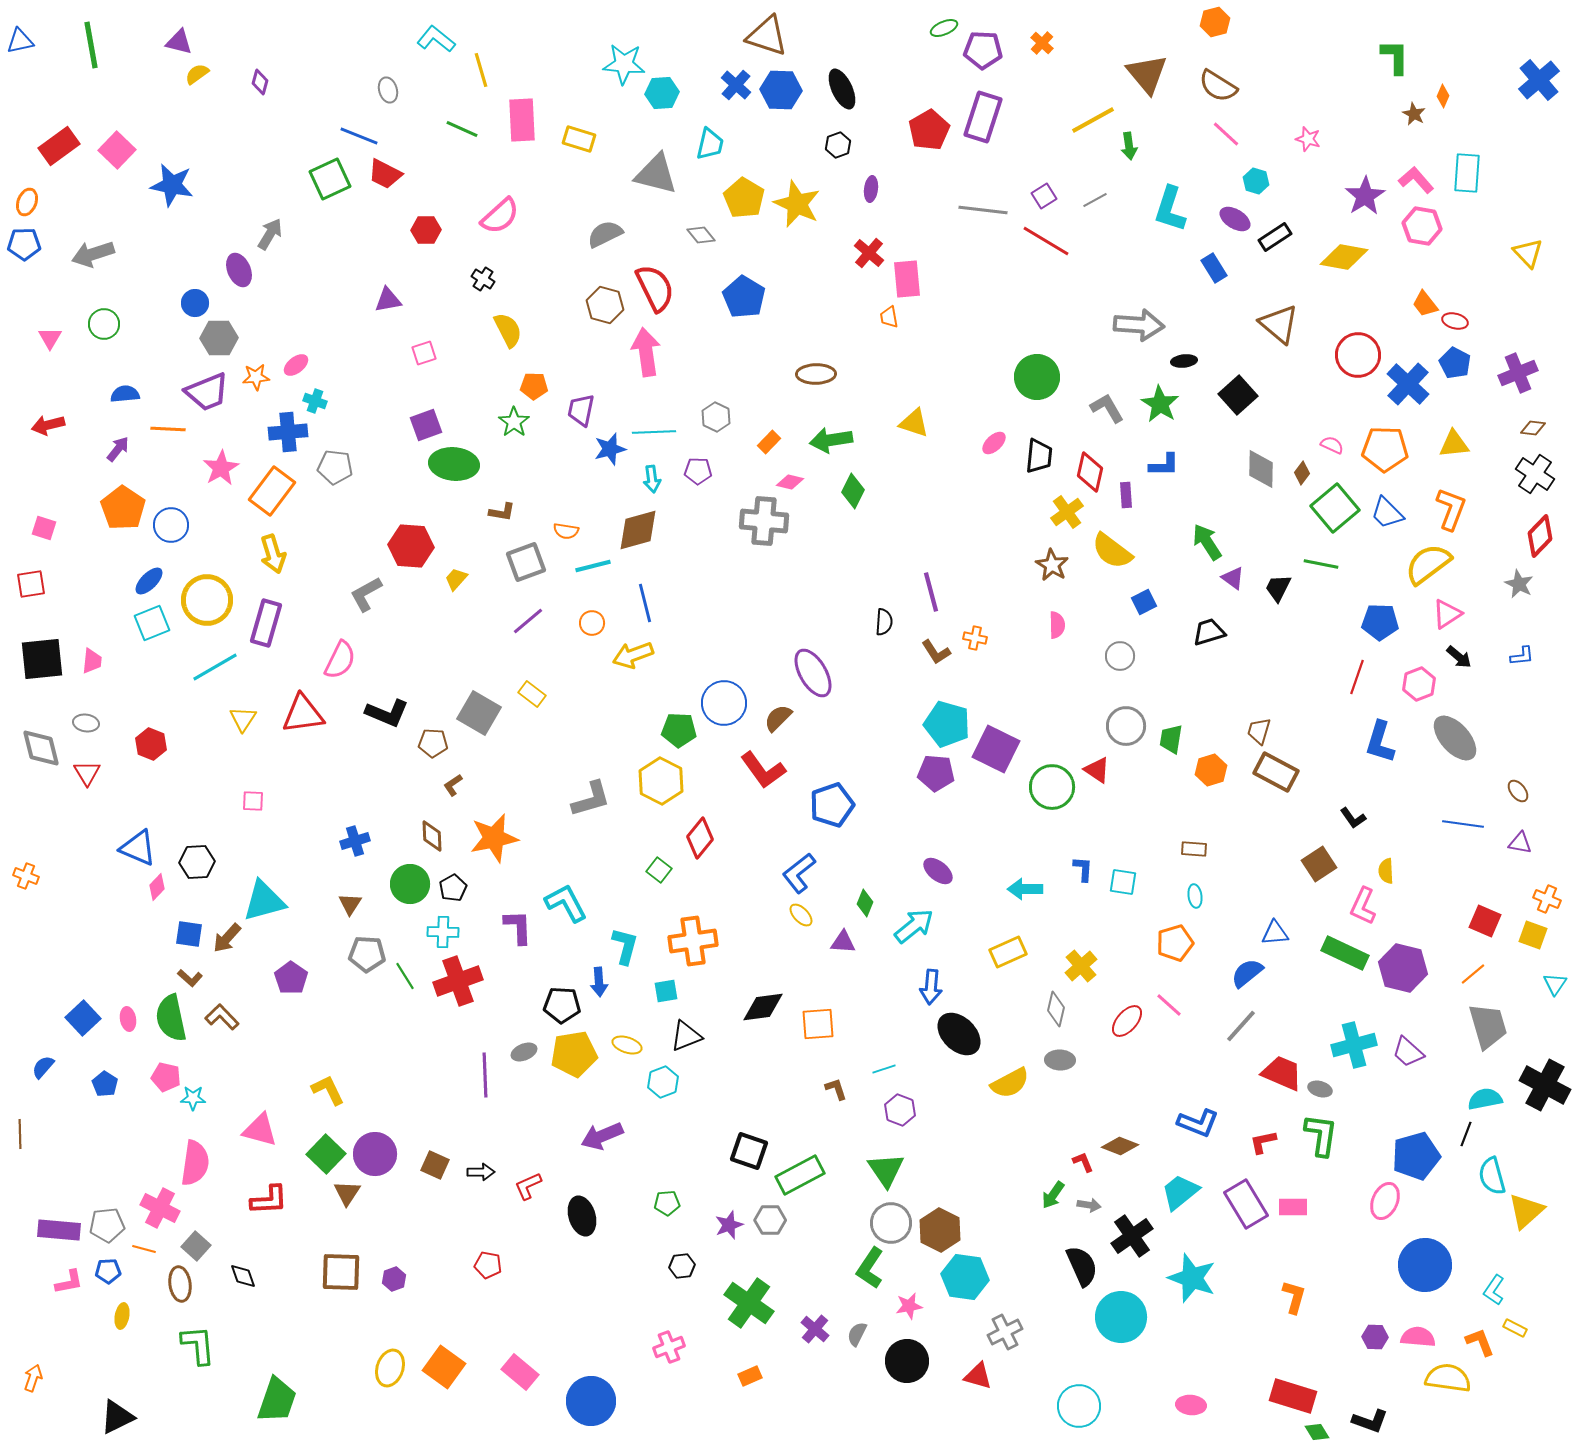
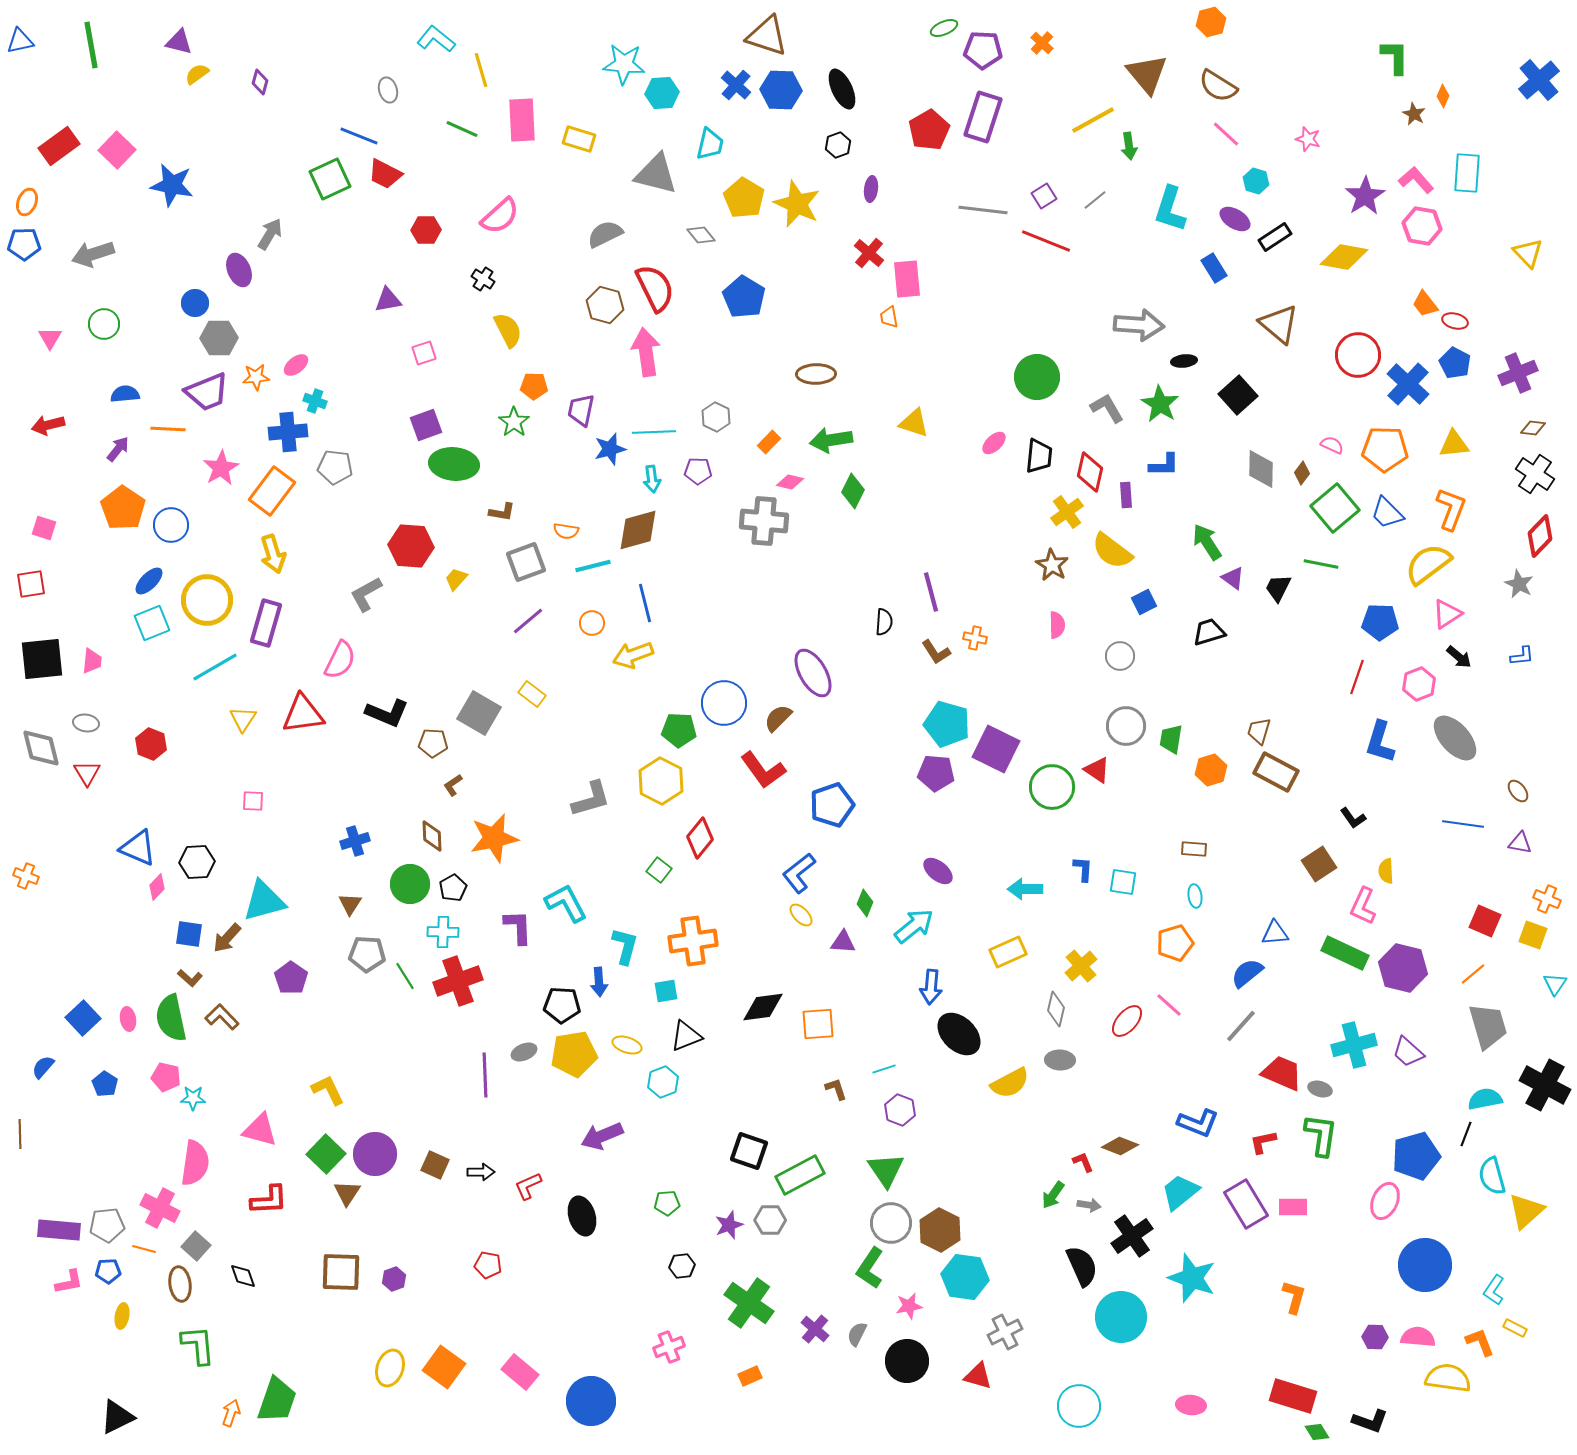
orange hexagon at (1215, 22): moved 4 px left
gray line at (1095, 200): rotated 10 degrees counterclockwise
red line at (1046, 241): rotated 9 degrees counterclockwise
orange arrow at (33, 1378): moved 198 px right, 35 px down
